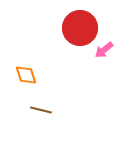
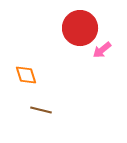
pink arrow: moved 2 px left
